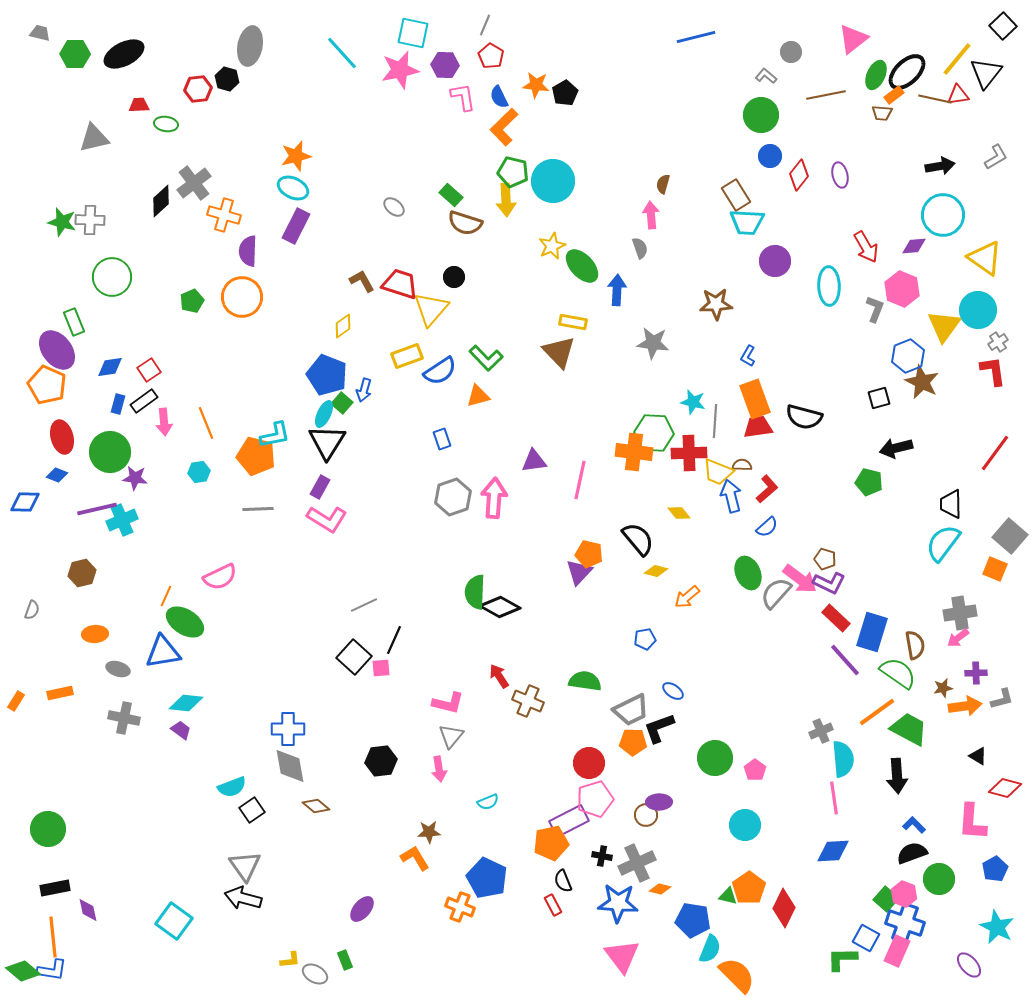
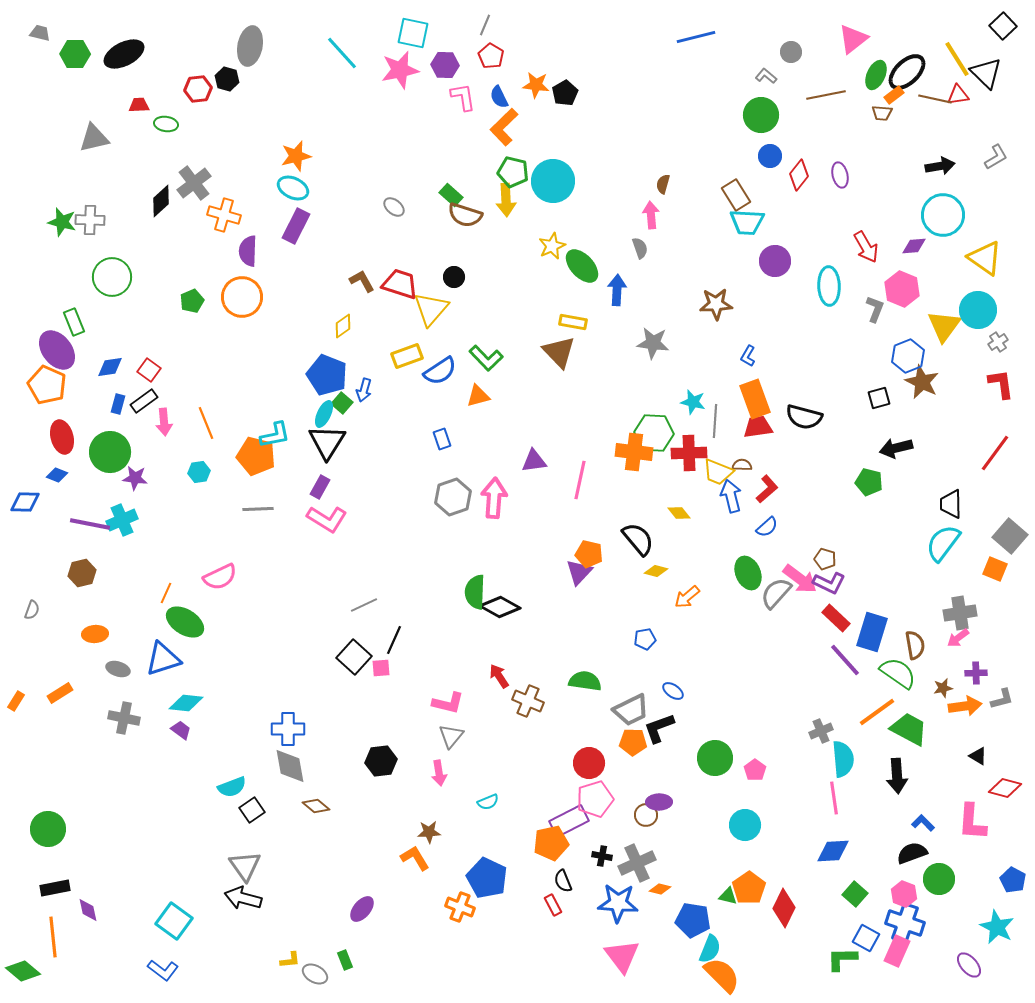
yellow line at (957, 59): rotated 72 degrees counterclockwise
black triangle at (986, 73): rotated 24 degrees counterclockwise
brown semicircle at (465, 223): moved 8 px up
red square at (149, 370): rotated 20 degrees counterclockwise
red L-shape at (993, 371): moved 8 px right, 13 px down
purple line at (97, 509): moved 7 px left, 15 px down; rotated 24 degrees clockwise
orange line at (166, 596): moved 3 px up
blue triangle at (163, 652): moved 7 px down; rotated 9 degrees counterclockwise
orange rectangle at (60, 693): rotated 20 degrees counterclockwise
pink arrow at (439, 769): moved 4 px down
blue L-shape at (914, 825): moved 9 px right, 2 px up
blue pentagon at (995, 869): moved 18 px right, 11 px down; rotated 15 degrees counterclockwise
green square at (886, 899): moved 31 px left, 5 px up
blue L-shape at (52, 970): moved 111 px right; rotated 28 degrees clockwise
orange semicircle at (737, 975): moved 15 px left
